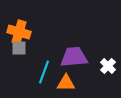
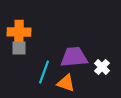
orange cross: rotated 15 degrees counterclockwise
white cross: moved 6 px left, 1 px down
orange triangle: rotated 18 degrees clockwise
